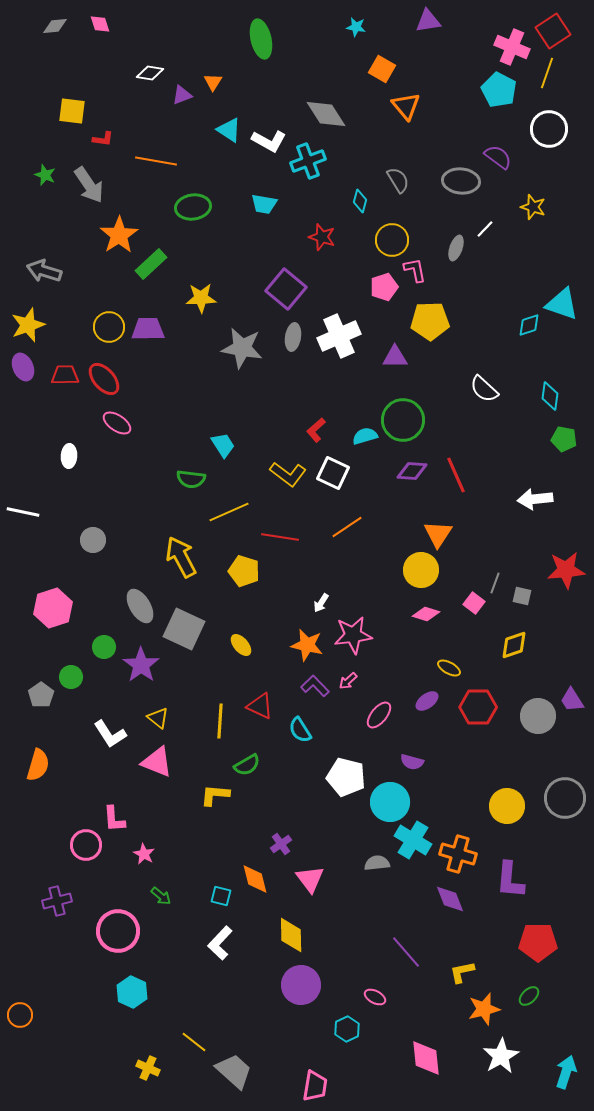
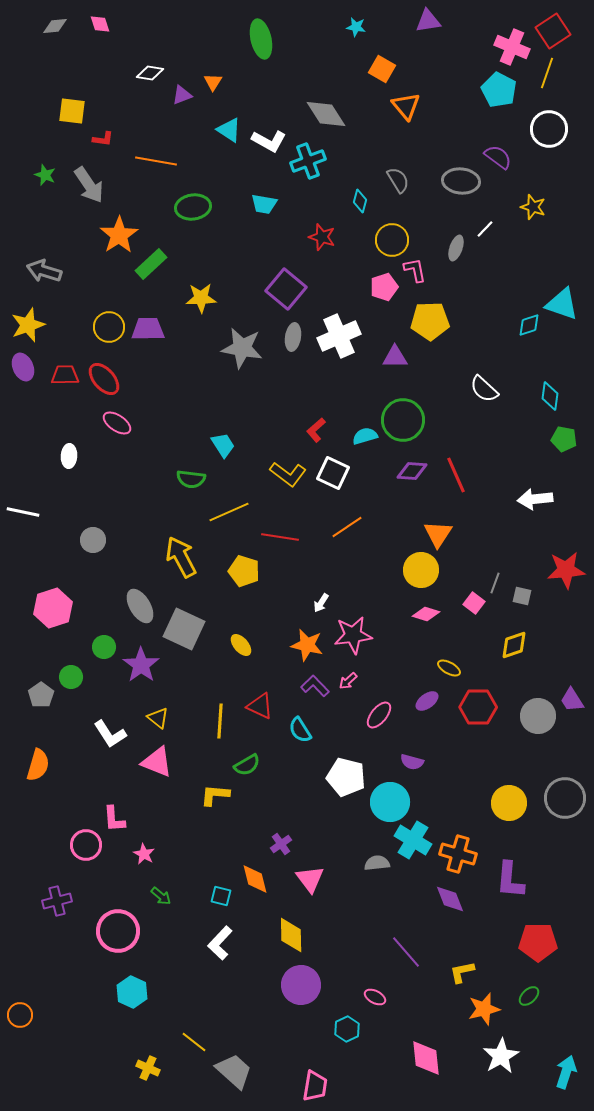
yellow circle at (507, 806): moved 2 px right, 3 px up
